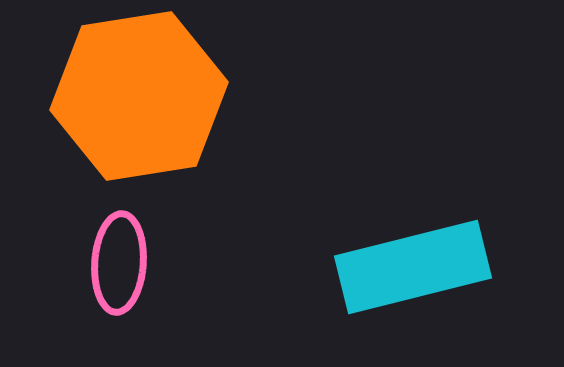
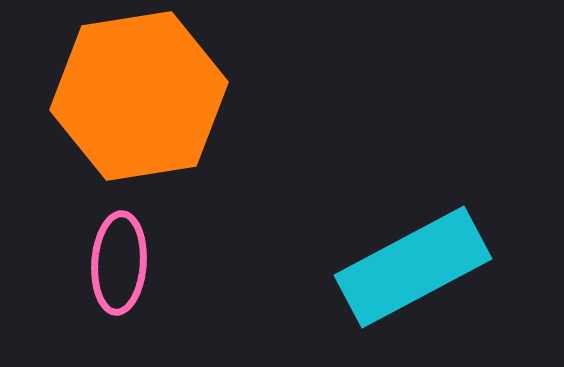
cyan rectangle: rotated 14 degrees counterclockwise
